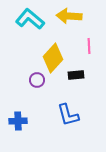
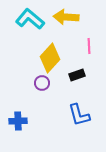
yellow arrow: moved 3 px left, 1 px down
yellow diamond: moved 3 px left
black rectangle: moved 1 px right; rotated 14 degrees counterclockwise
purple circle: moved 5 px right, 3 px down
blue L-shape: moved 11 px right
